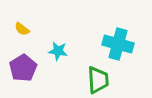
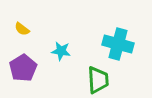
cyan star: moved 3 px right
